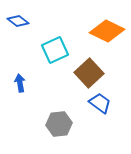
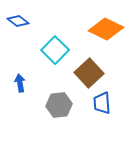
orange diamond: moved 1 px left, 2 px up
cyan square: rotated 20 degrees counterclockwise
blue trapezoid: moved 2 px right; rotated 130 degrees counterclockwise
gray hexagon: moved 19 px up
